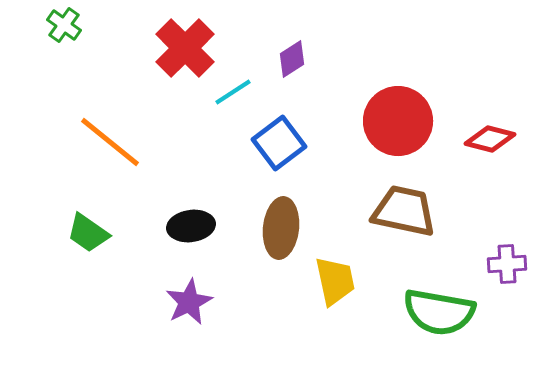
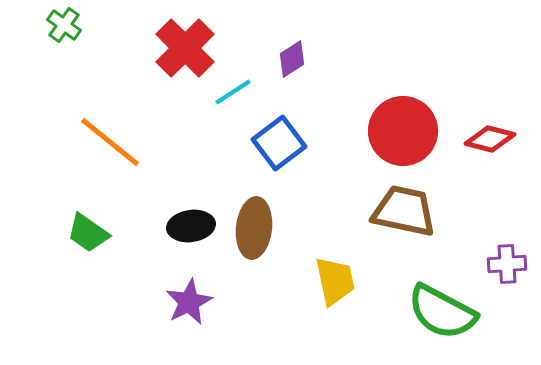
red circle: moved 5 px right, 10 px down
brown ellipse: moved 27 px left
green semicircle: moved 3 px right; rotated 18 degrees clockwise
